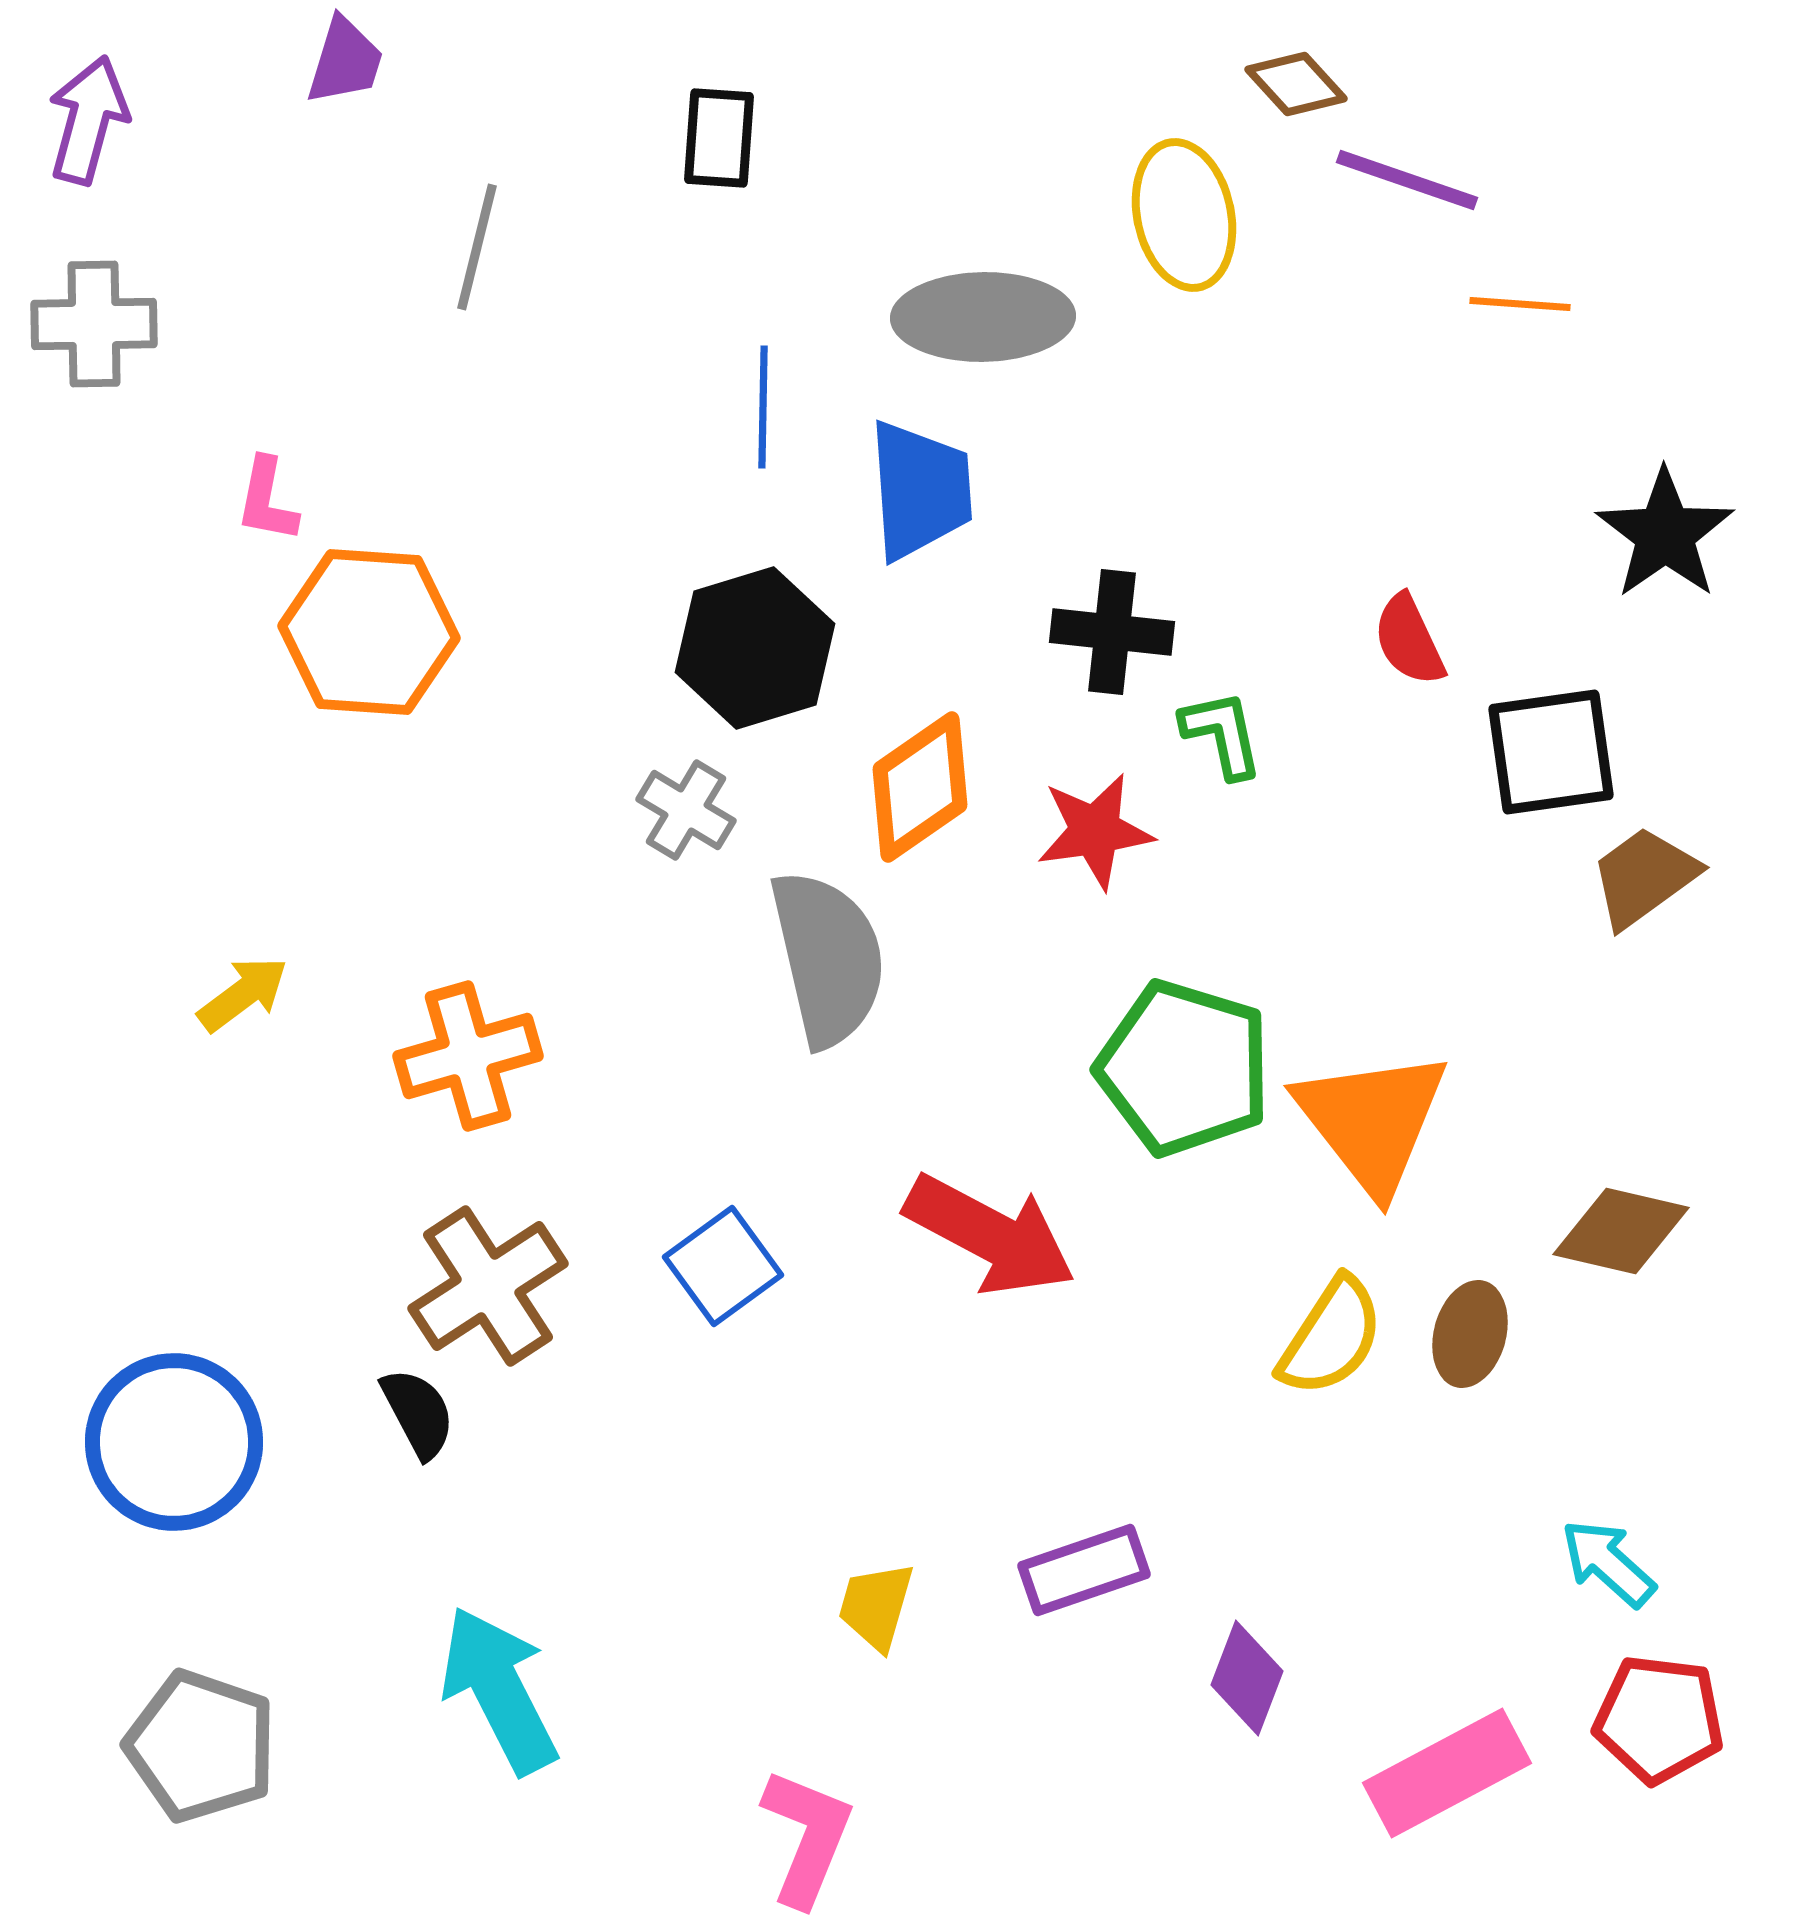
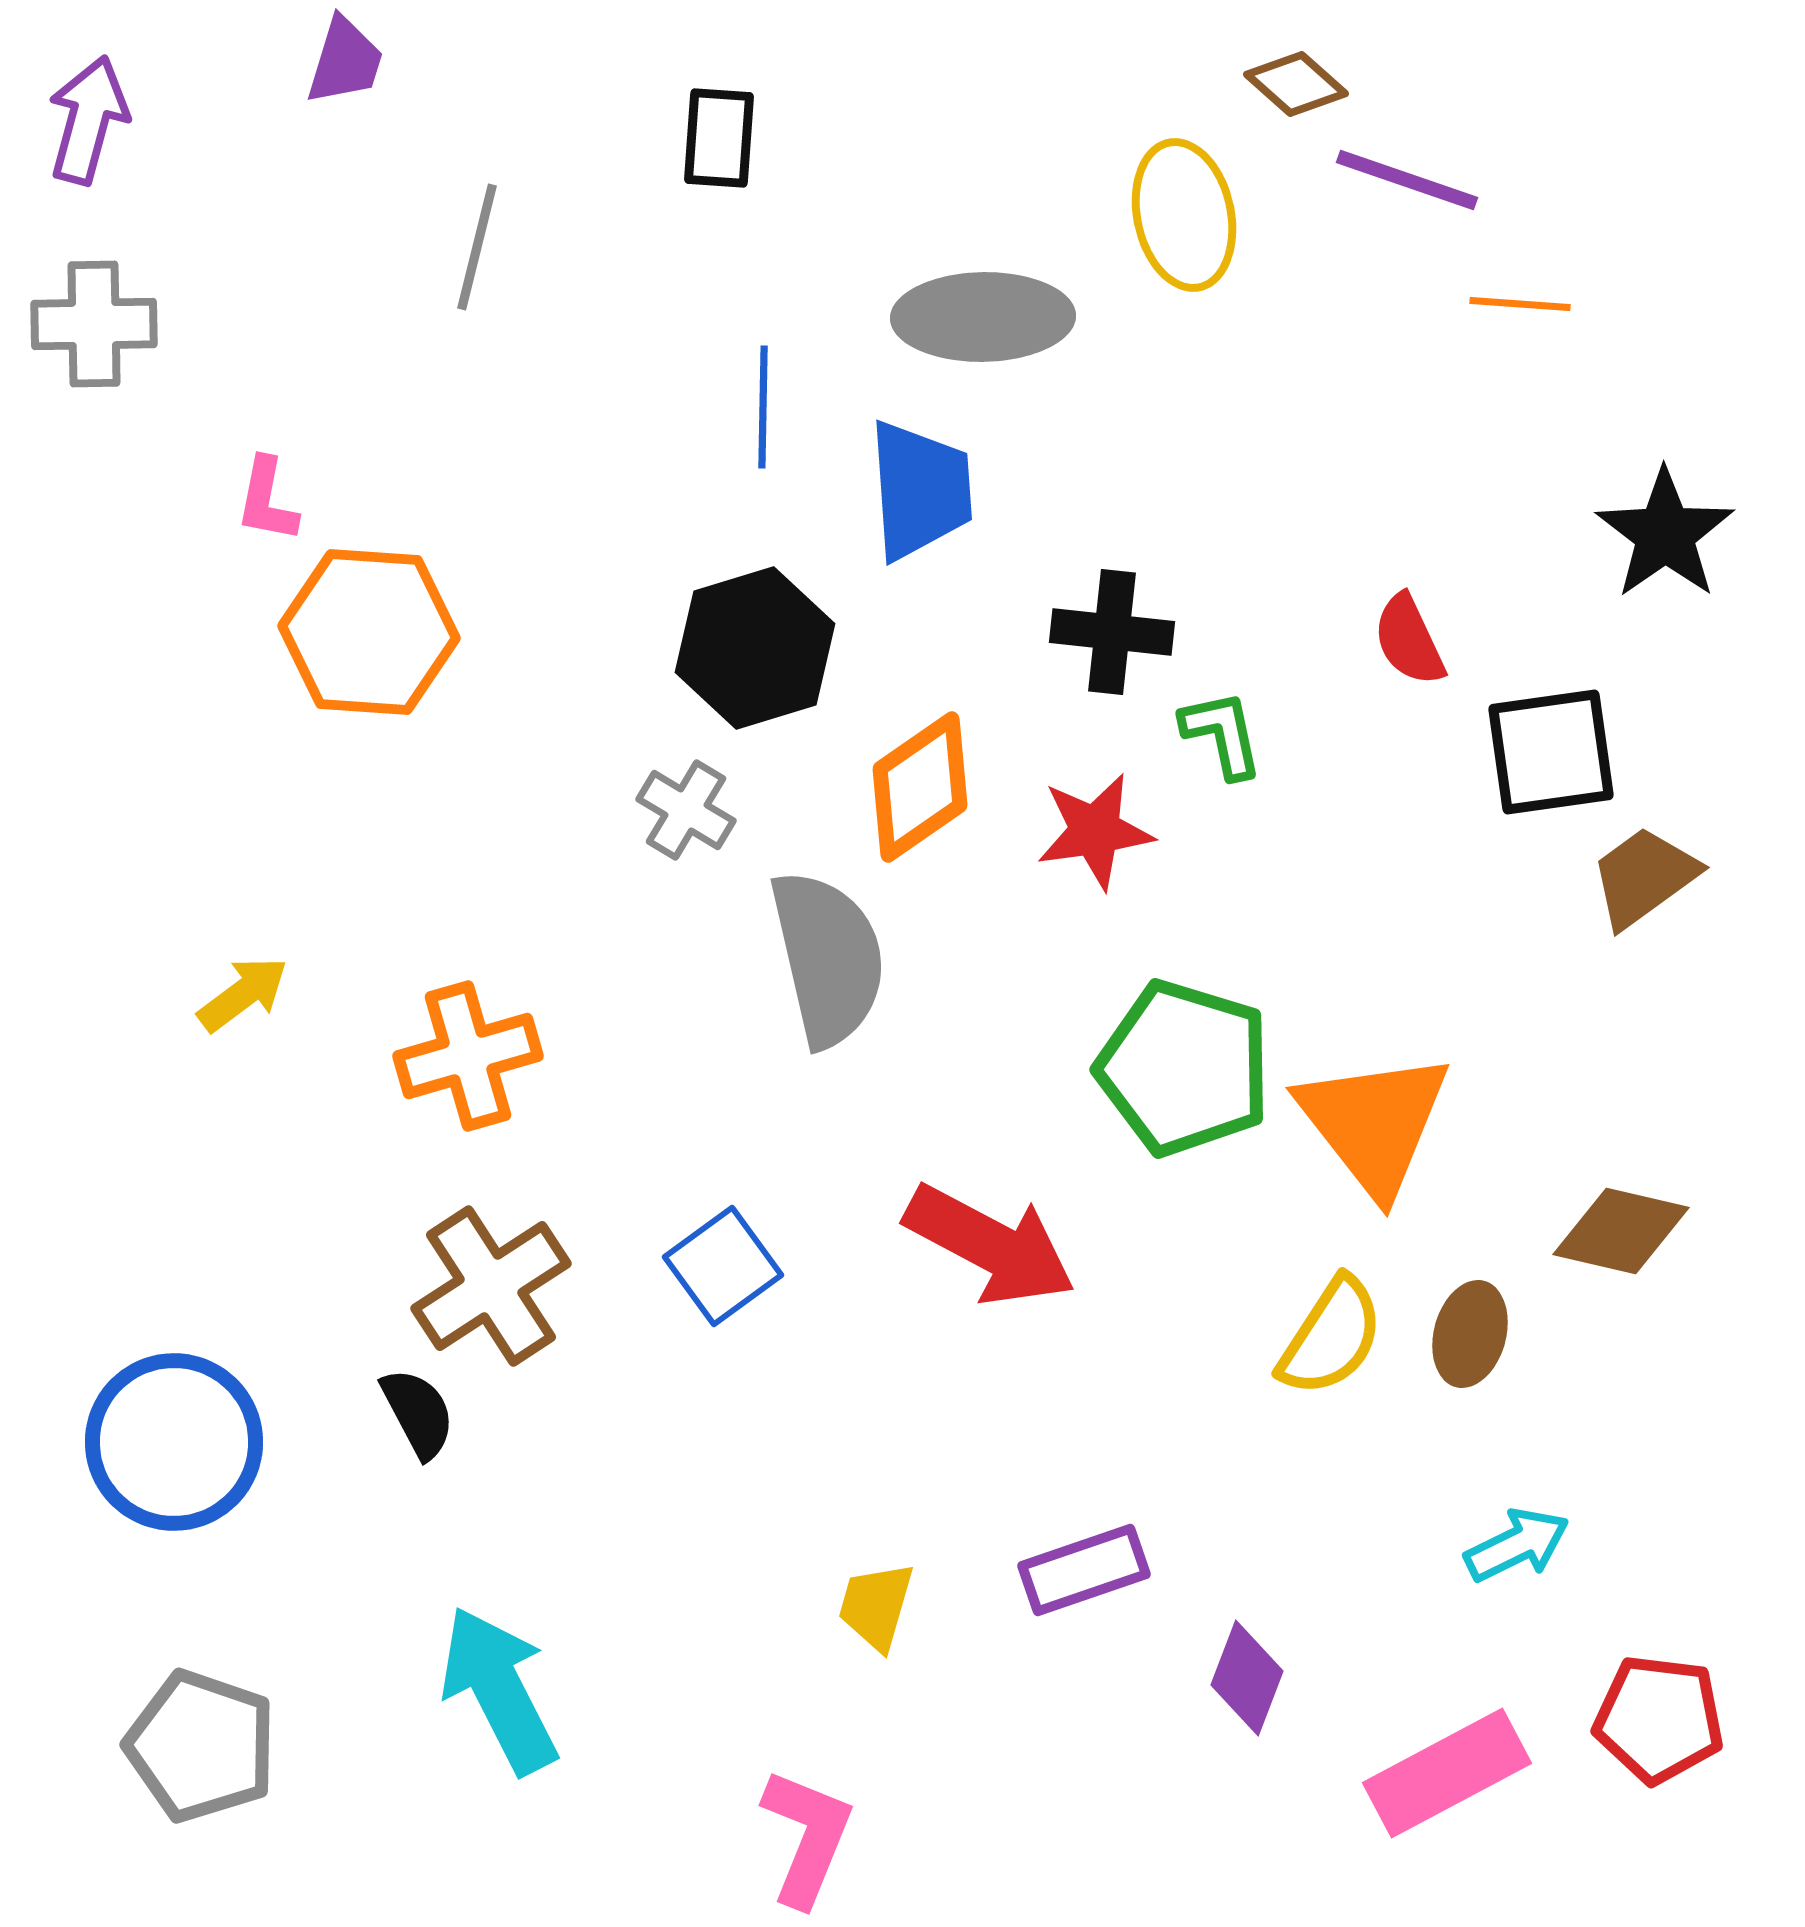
brown diamond at (1296, 84): rotated 6 degrees counterclockwise
orange triangle at (1372, 1121): moved 2 px right, 2 px down
red arrow at (990, 1235): moved 10 px down
brown cross at (488, 1286): moved 3 px right
cyan arrow at (1608, 1563): moved 91 px left, 18 px up; rotated 112 degrees clockwise
